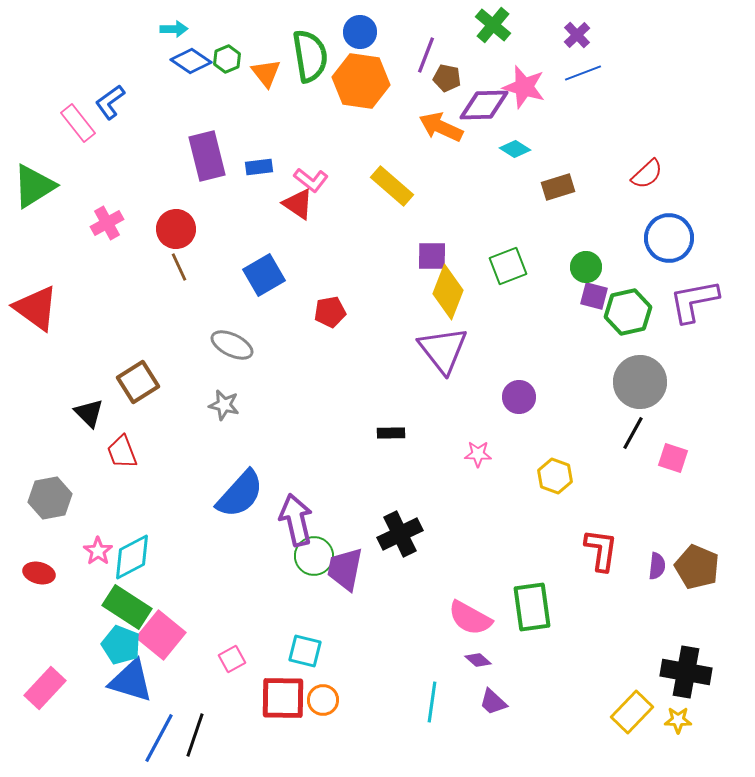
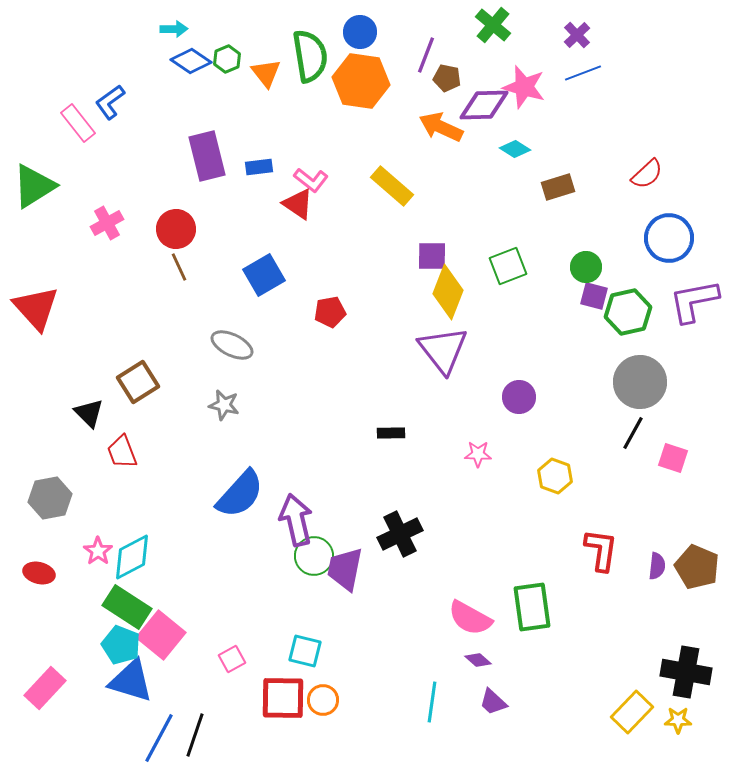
red triangle at (36, 308): rotated 12 degrees clockwise
